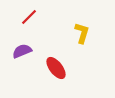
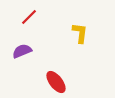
yellow L-shape: moved 2 px left; rotated 10 degrees counterclockwise
red ellipse: moved 14 px down
